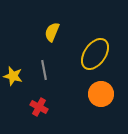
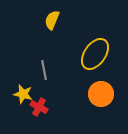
yellow semicircle: moved 12 px up
yellow star: moved 10 px right, 18 px down
